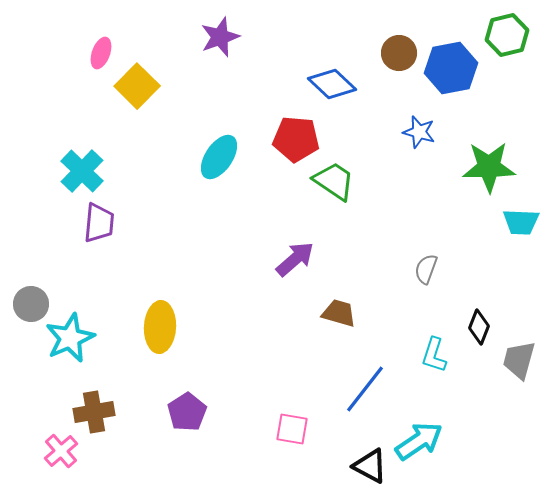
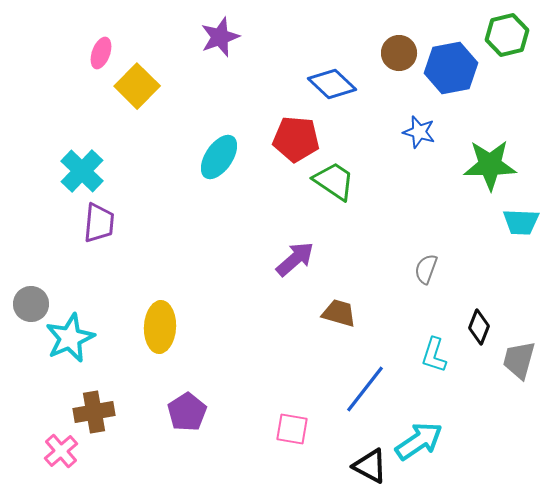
green star: moved 1 px right, 2 px up
